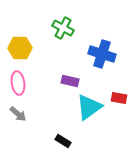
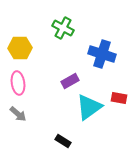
purple rectangle: rotated 42 degrees counterclockwise
